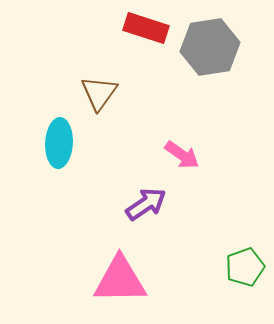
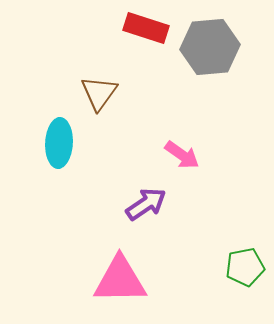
gray hexagon: rotated 4 degrees clockwise
green pentagon: rotated 9 degrees clockwise
